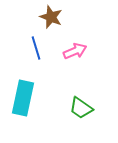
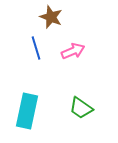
pink arrow: moved 2 px left
cyan rectangle: moved 4 px right, 13 px down
